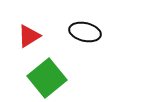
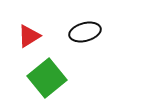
black ellipse: rotated 28 degrees counterclockwise
